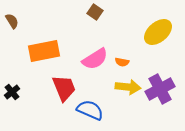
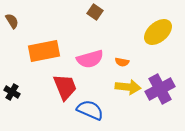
pink semicircle: moved 5 px left; rotated 16 degrees clockwise
red trapezoid: moved 1 px right, 1 px up
black cross: rotated 21 degrees counterclockwise
